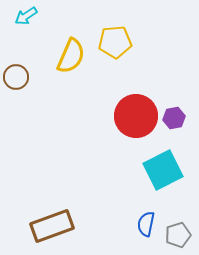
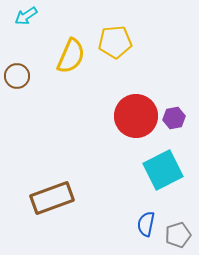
brown circle: moved 1 px right, 1 px up
brown rectangle: moved 28 px up
